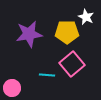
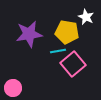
yellow pentagon: rotated 10 degrees clockwise
pink square: moved 1 px right
cyan line: moved 11 px right, 24 px up; rotated 14 degrees counterclockwise
pink circle: moved 1 px right
